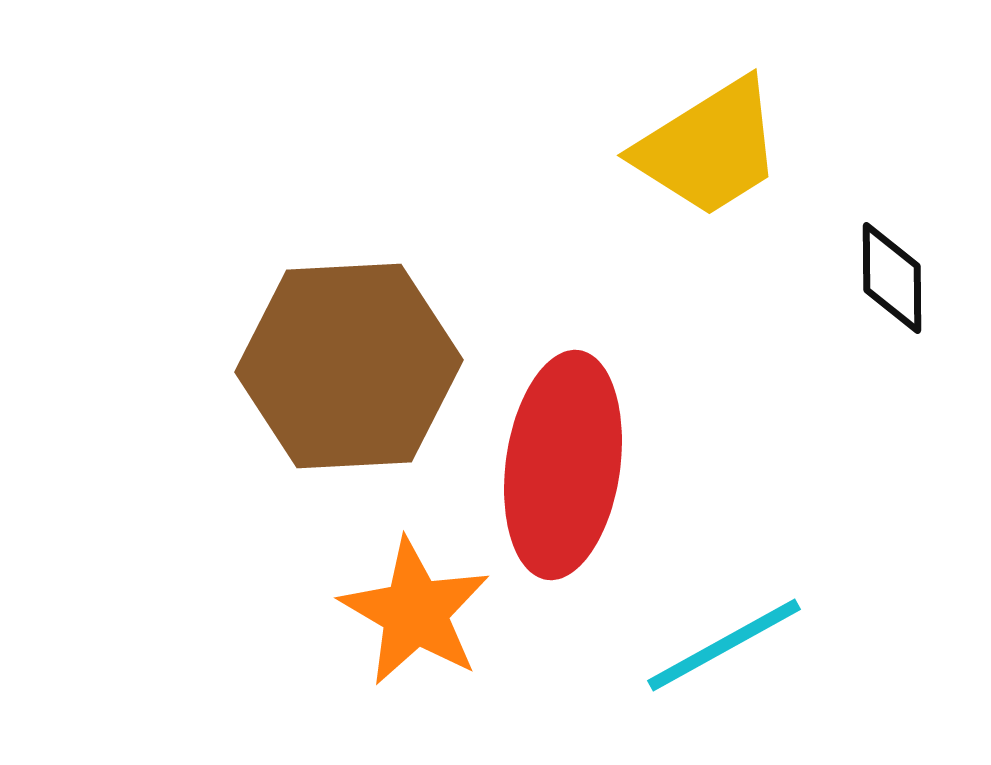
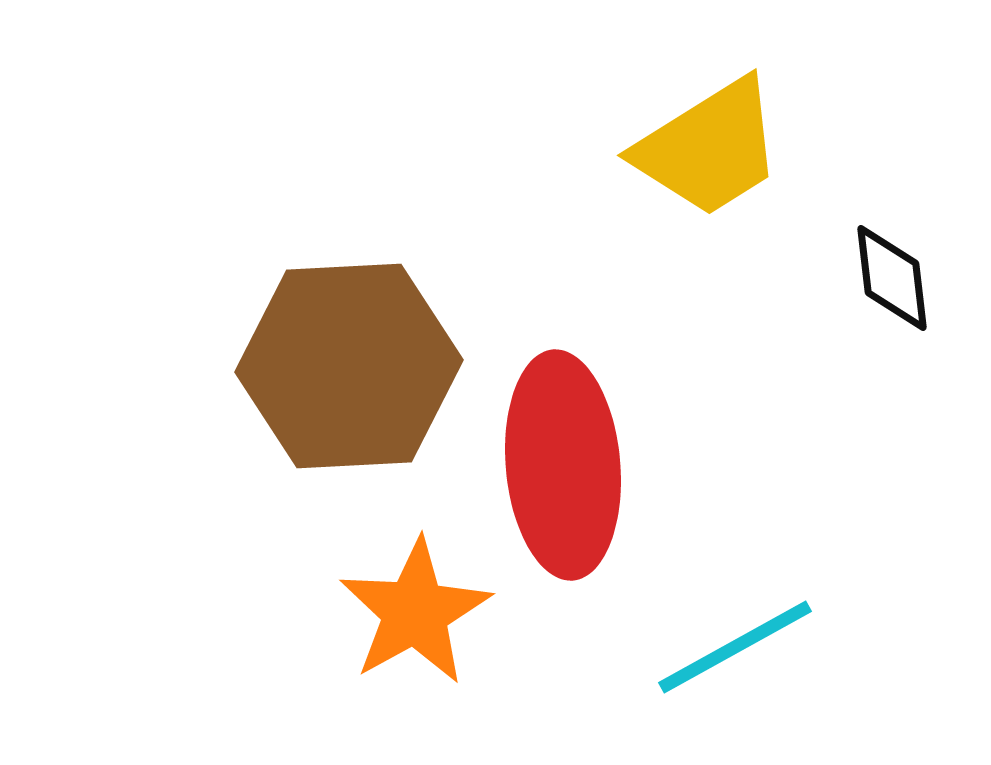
black diamond: rotated 6 degrees counterclockwise
red ellipse: rotated 13 degrees counterclockwise
orange star: rotated 13 degrees clockwise
cyan line: moved 11 px right, 2 px down
